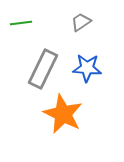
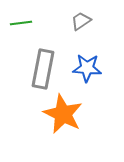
gray trapezoid: moved 1 px up
gray rectangle: rotated 15 degrees counterclockwise
